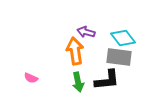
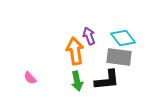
purple arrow: moved 3 px right, 4 px down; rotated 54 degrees clockwise
pink semicircle: moved 1 px left; rotated 24 degrees clockwise
green arrow: moved 1 px left, 1 px up
